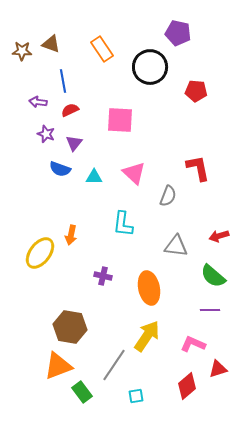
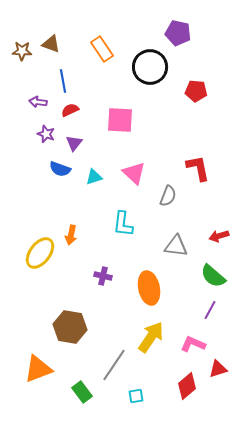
cyan triangle: rotated 18 degrees counterclockwise
purple line: rotated 60 degrees counterclockwise
yellow arrow: moved 4 px right, 1 px down
orange triangle: moved 20 px left, 3 px down
